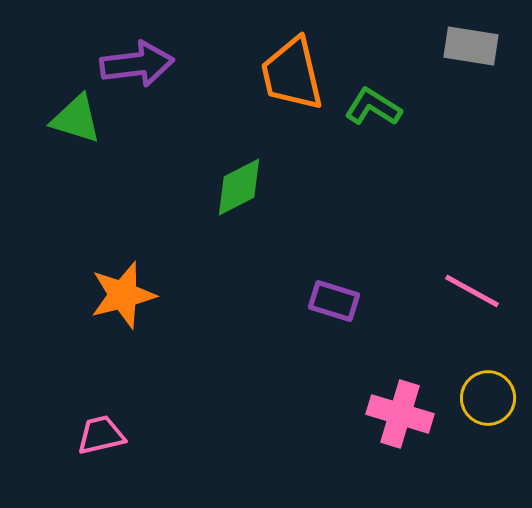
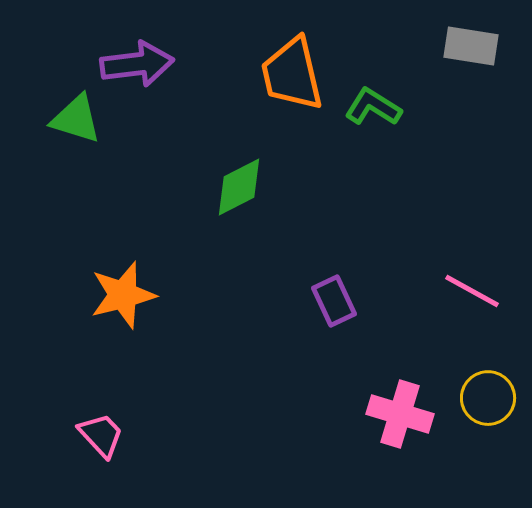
purple rectangle: rotated 48 degrees clockwise
pink trapezoid: rotated 60 degrees clockwise
